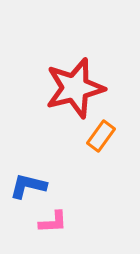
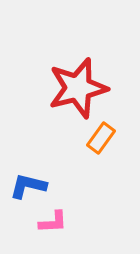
red star: moved 3 px right
orange rectangle: moved 2 px down
